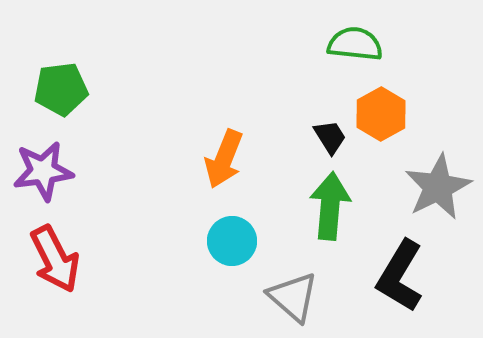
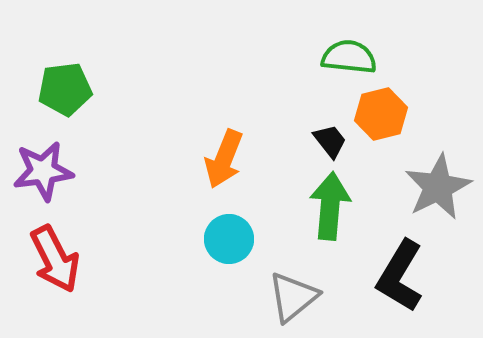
green semicircle: moved 6 px left, 13 px down
green pentagon: moved 4 px right
orange hexagon: rotated 15 degrees clockwise
black trapezoid: moved 4 px down; rotated 6 degrees counterclockwise
cyan circle: moved 3 px left, 2 px up
gray triangle: rotated 40 degrees clockwise
